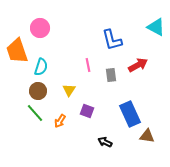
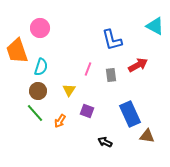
cyan triangle: moved 1 px left, 1 px up
pink line: moved 4 px down; rotated 32 degrees clockwise
